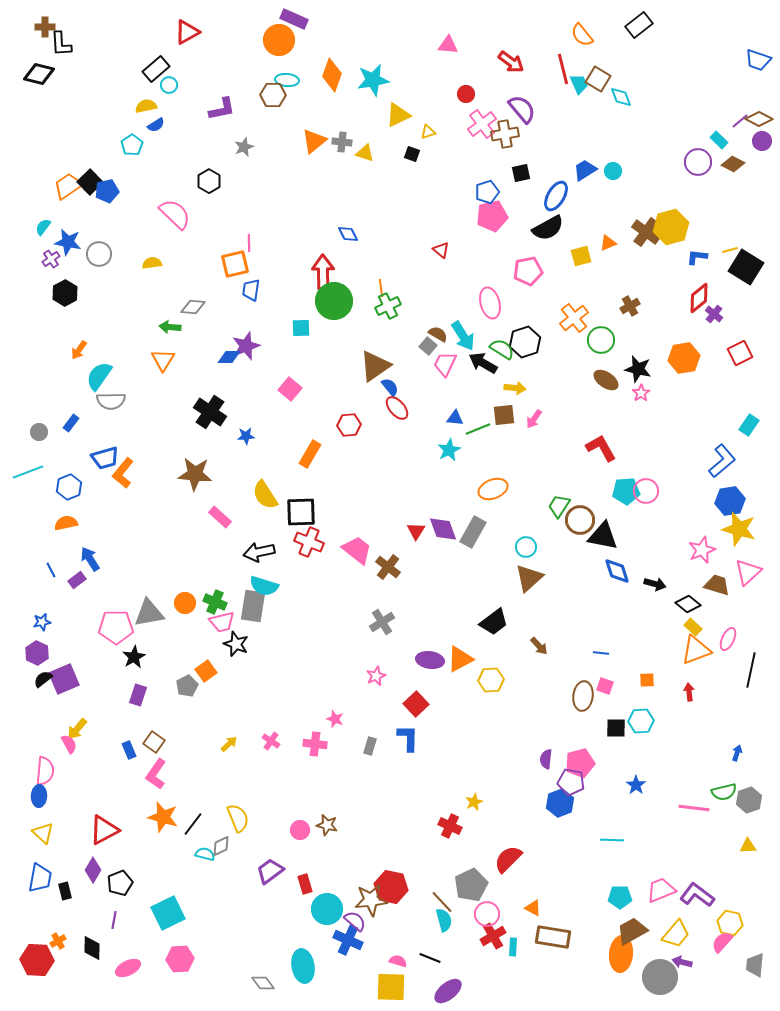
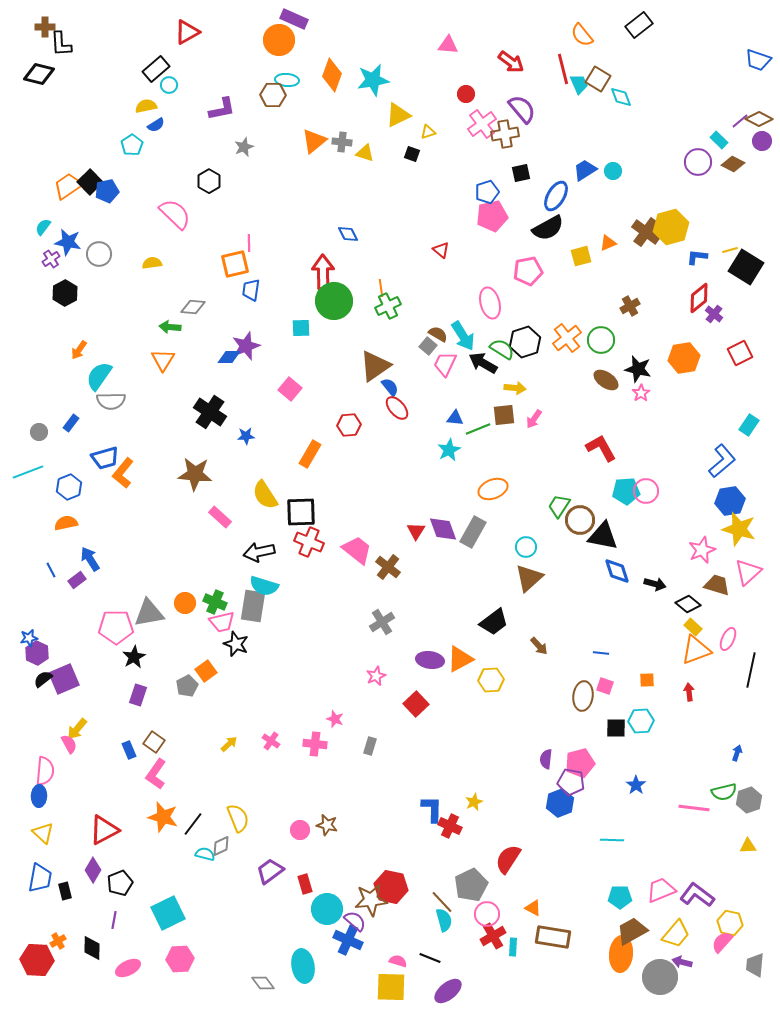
orange cross at (574, 318): moved 7 px left, 20 px down
blue star at (42, 622): moved 13 px left, 16 px down
blue L-shape at (408, 738): moved 24 px right, 71 px down
red semicircle at (508, 859): rotated 12 degrees counterclockwise
